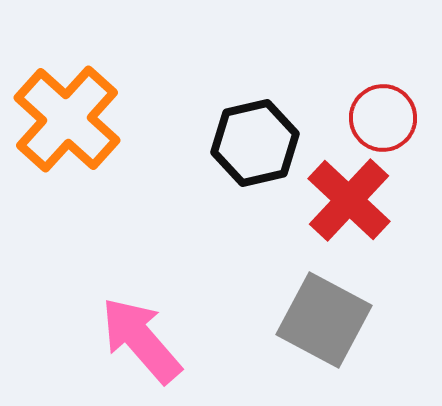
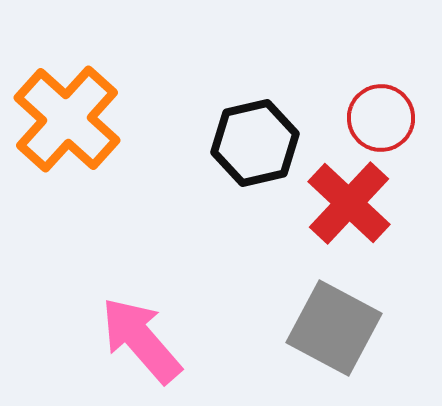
red circle: moved 2 px left
red cross: moved 3 px down
gray square: moved 10 px right, 8 px down
